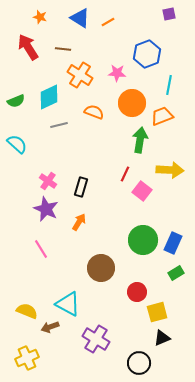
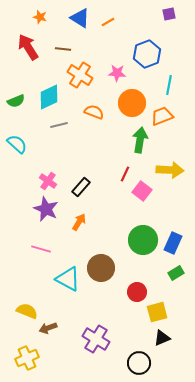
black rectangle: rotated 24 degrees clockwise
pink line: rotated 42 degrees counterclockwise
cyan triangle: moved 25 px up
brown arrow: moved 2 px left, 1 px down
